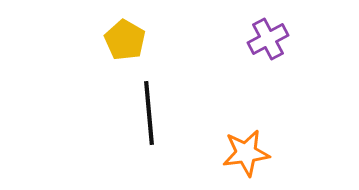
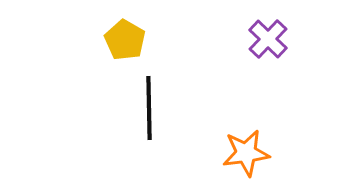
purple cross: rotated 18 degrees counterclockwise
black line: moved 5 px up; rotated 4 degrees clockwise
